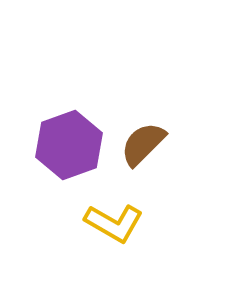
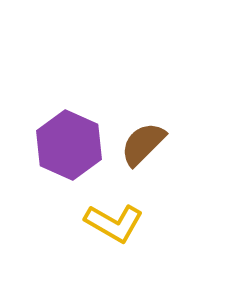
purple hexagon: rotated 16 degrees counterclockwise
